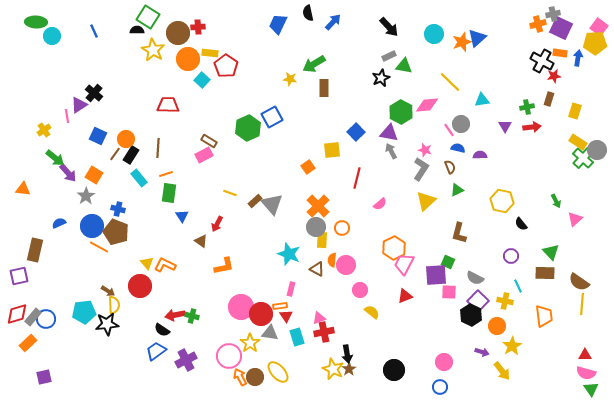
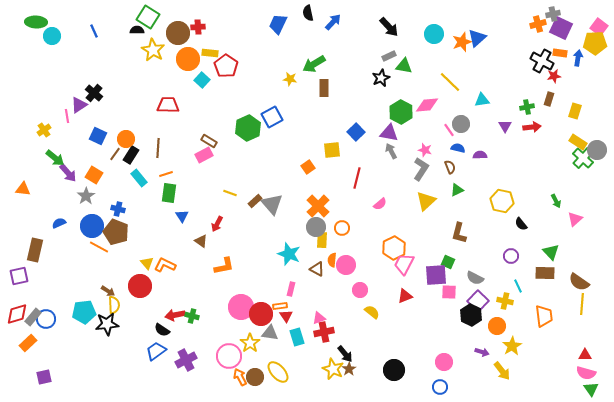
black arrow at (347, 354): moved 2 px left; rotated 30 degrees counterclockwise
